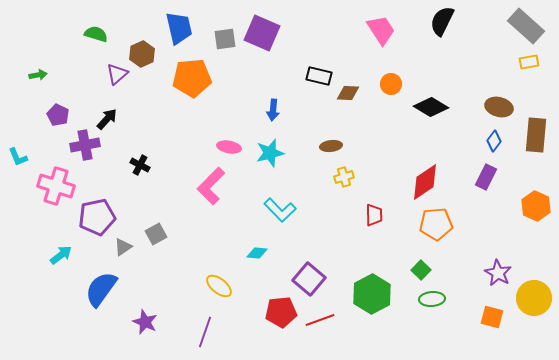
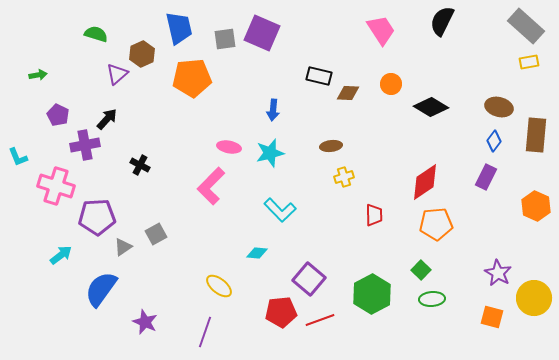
purple pentagon at (97, 217): rotated 9 degrees clockwise
